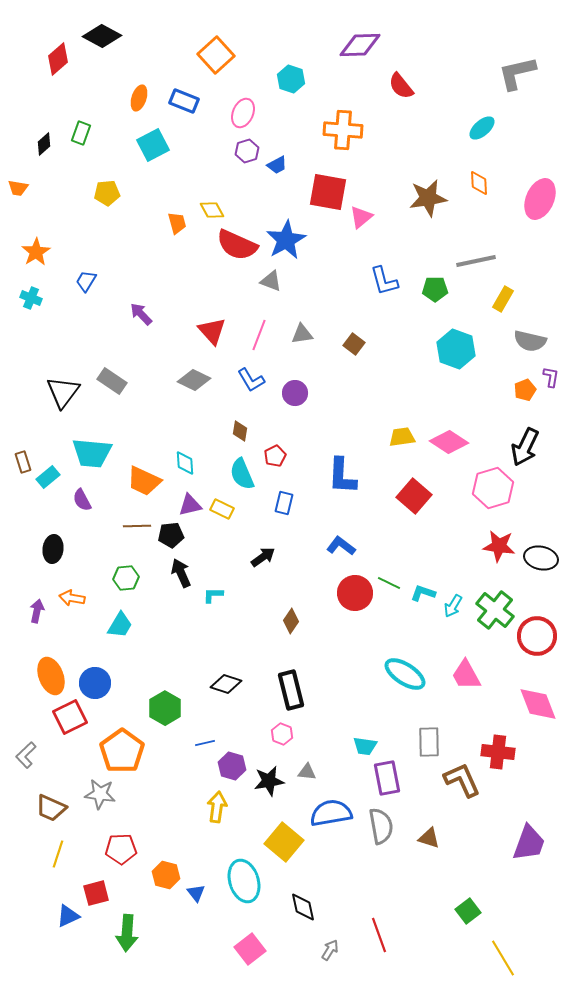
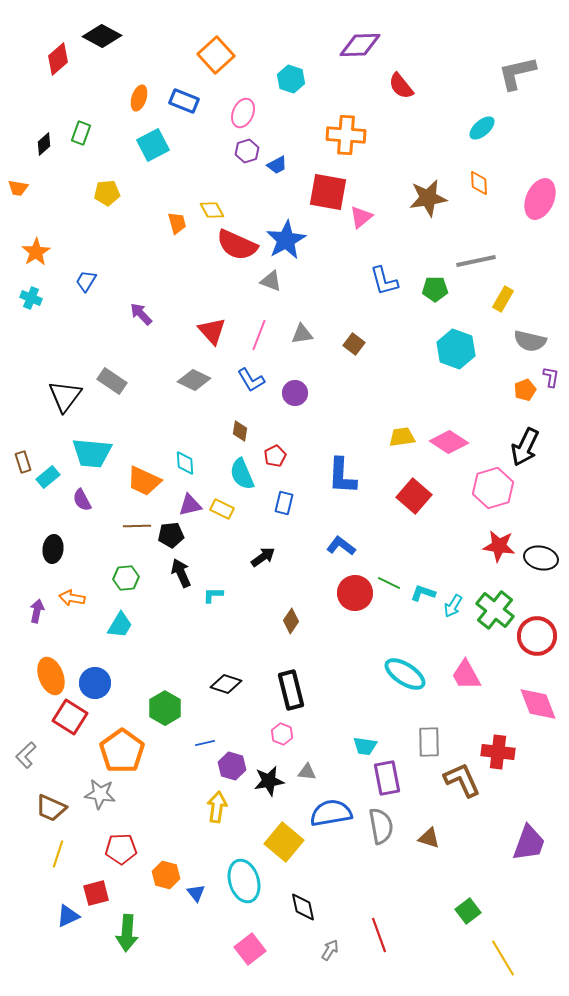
orange cross at (343, 130): moved 3 px right, 5 px down
black triangle at (63, 392): moved 2 px right, 4 px down
red square at (70, 717): rotated 32 degrees counterclockwise
